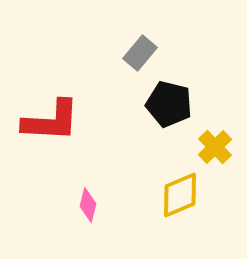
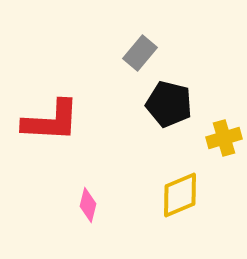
yellow cross: moved 9 px right, 9 px up; rotated 28 degrees clockwise
